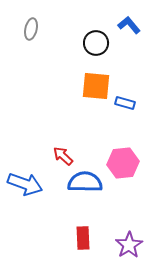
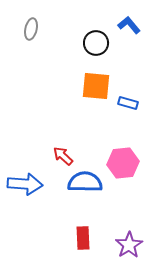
blue rectangle: moved 3 px right
blue arrow: rotated 16 degrees counterclockwise
